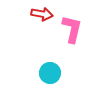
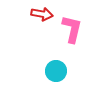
cyan circle: moved 6 px right, 2 px up
